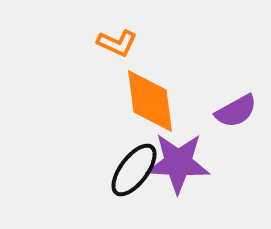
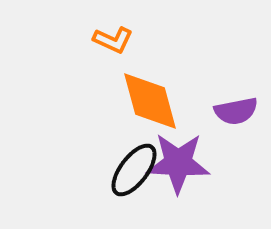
orange L-shape: moved 4 px left, 3 px up
orange diamond: rotated 8 degrees counterclockwise
purple semicircle: rotated 18 degrees clockwise
